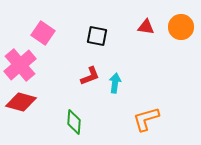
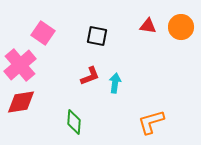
red triangle: moved 2 px right, 1 px up
red diamond: rotated 24 degrees counterclockwise
orange L-shape: moved 5 px right, 3 px down
